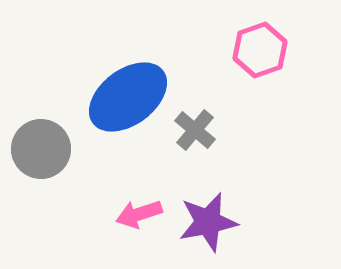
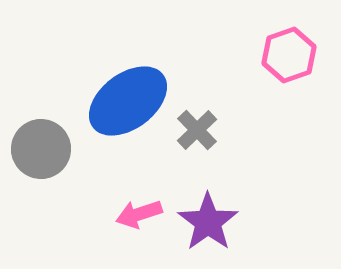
pink hexagon: moved 29 px right, 5 px down
blue ellipse: moved 4 px down
gray cross: moved 2 px right; rotated 6 degrees clockwise
purple star: rotated 24 degrees counterclockwise
